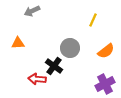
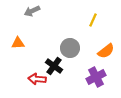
purple cross: moved 9 px left, 7 px up
